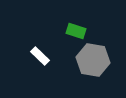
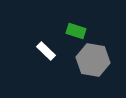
white rectangle: moved 6 px right, 5 px up
